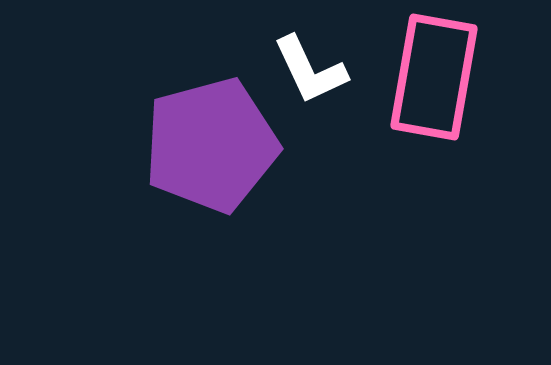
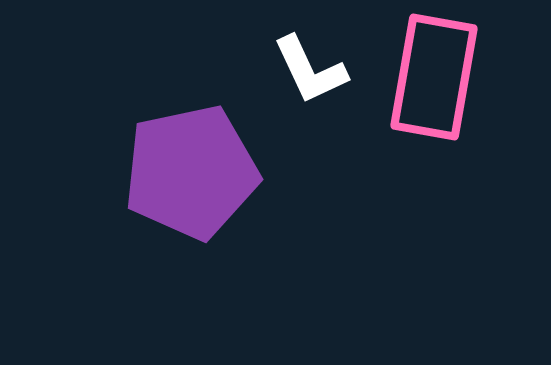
purple pentagon: moved 20 px left, 27 px down; rotated 3 degrees clockwise
